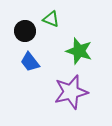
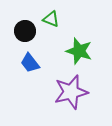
blue trapezoid: moved 1 px down
